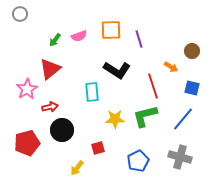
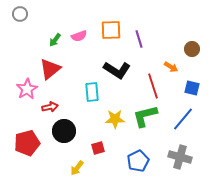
brown circle: moved 2 px up
black circle: moved 2 px right, 1 px down
